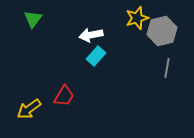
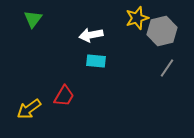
cyan rectangle: moved 5 px down; rotated 54 degrees clockwise
gray line: rotated 24 degrees clockwise
